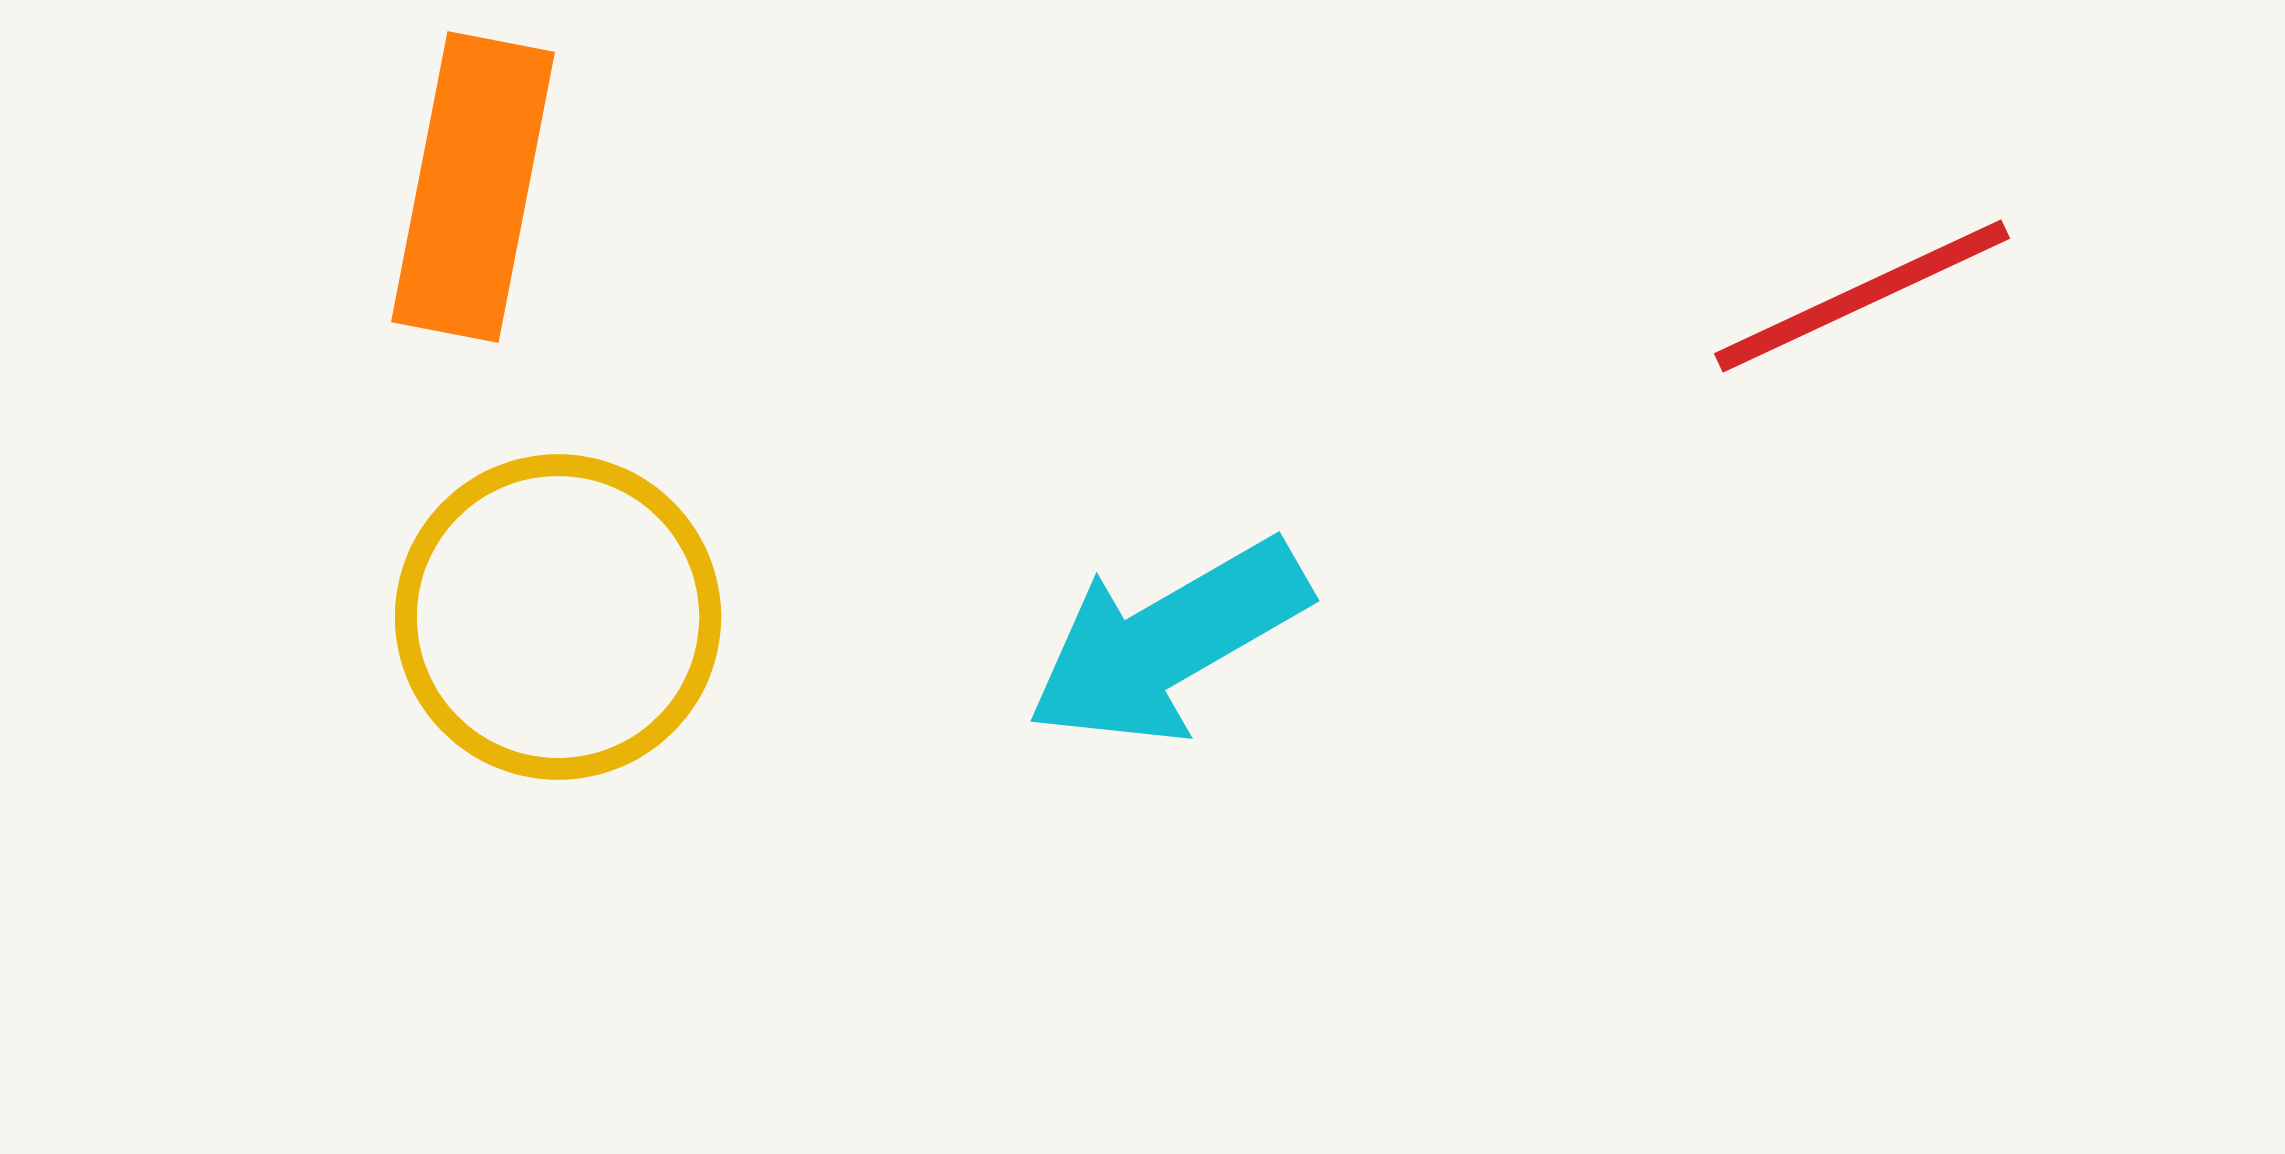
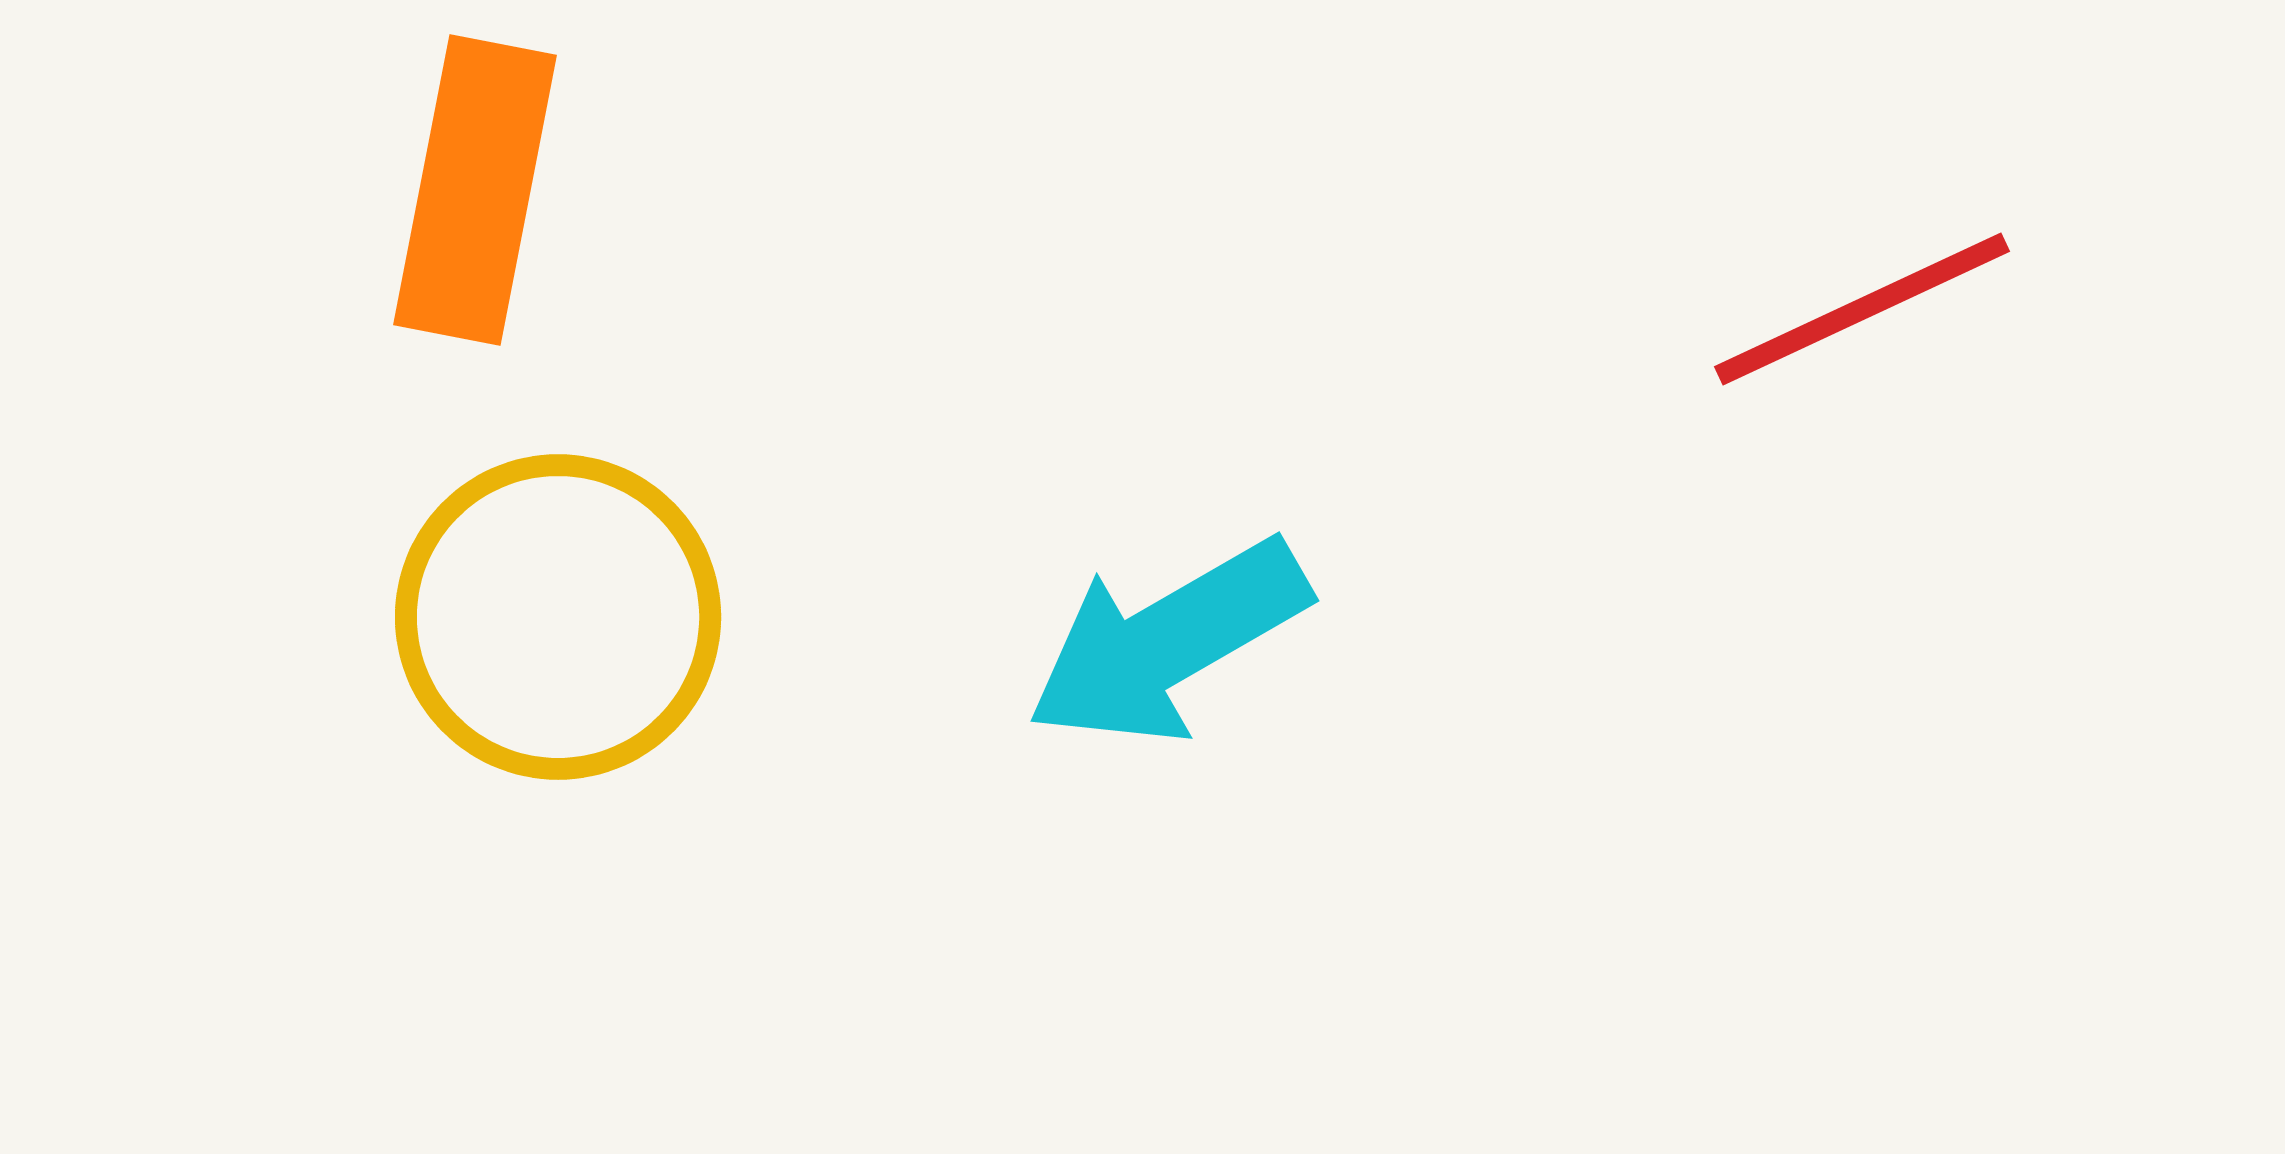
orange rectangle: moved 2 px right, 3 px down
red line: moved 13 px down
